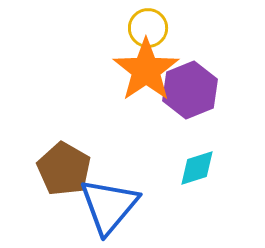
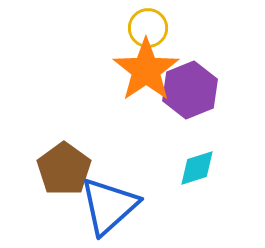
brown pentagon: rotated 6 degrees clockwise
blue triangle: rotated 8 degrees clockwise
